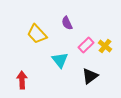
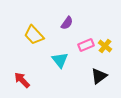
purple semicircle: rotated 120 degrees counterclockwise
yellow trapezoid: moved 3 px left, 1 px down
pink rectangle: rotated 21 degrees clockwise
black triangle: moved 9 px right
red arrow: rotated 42 degrees counterclockwise
